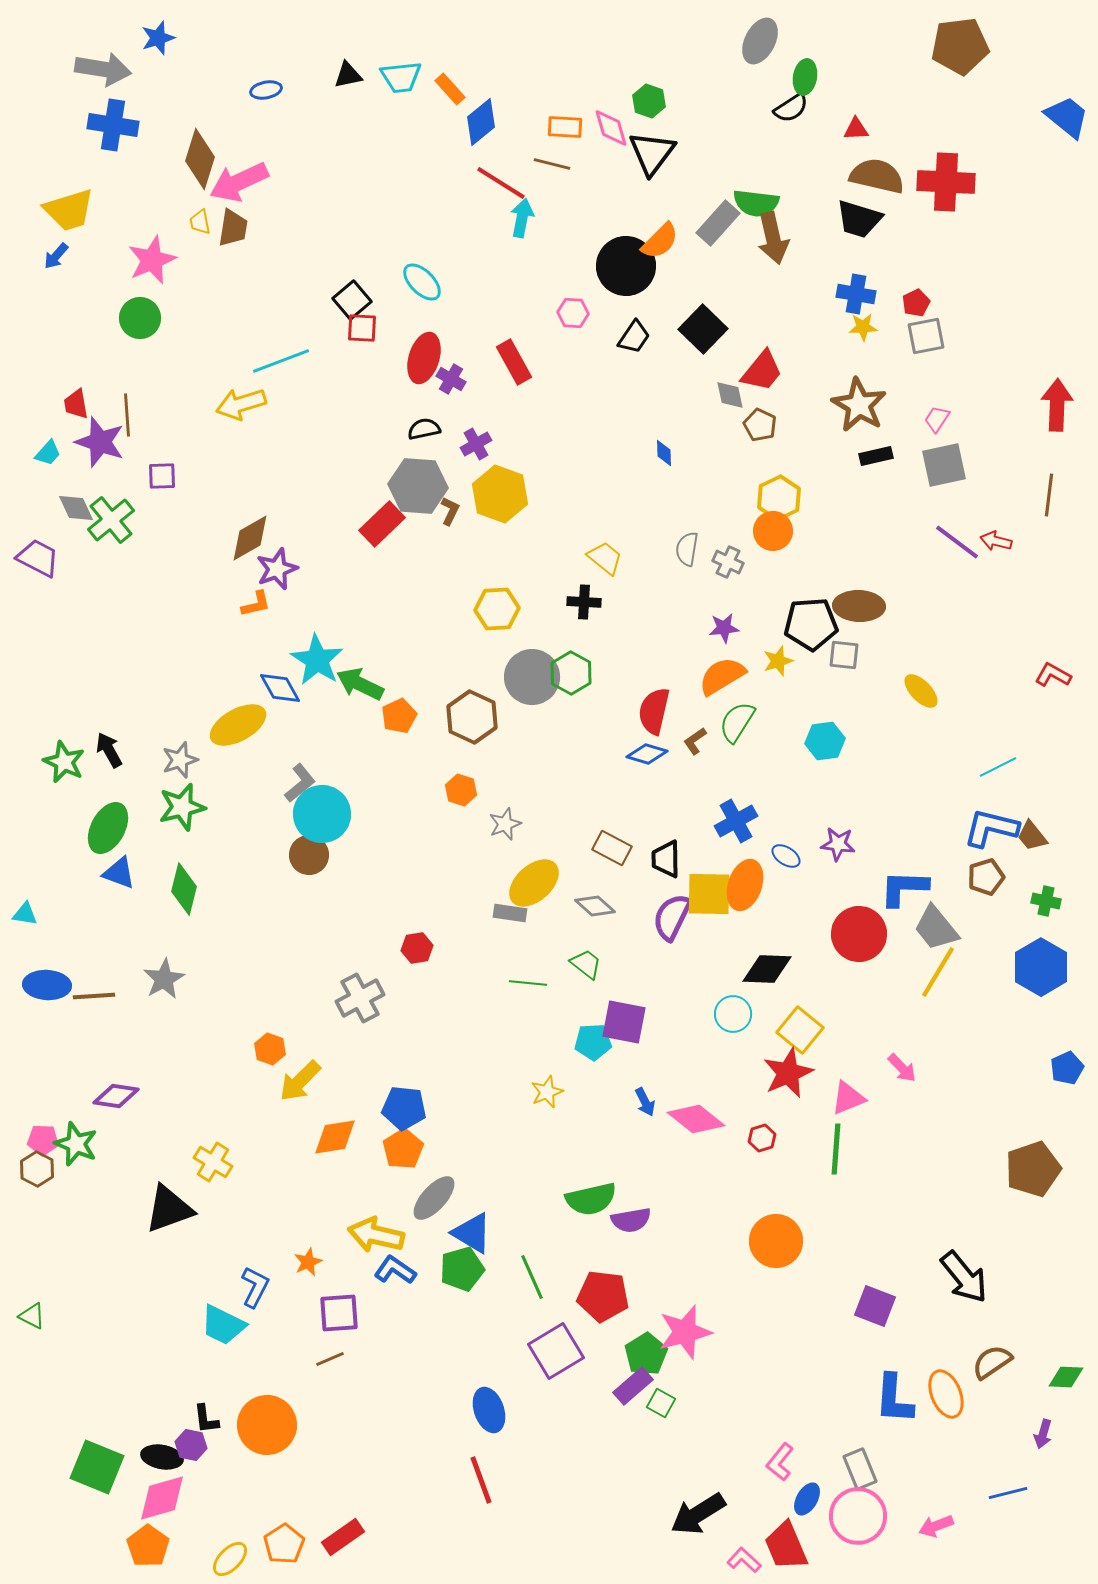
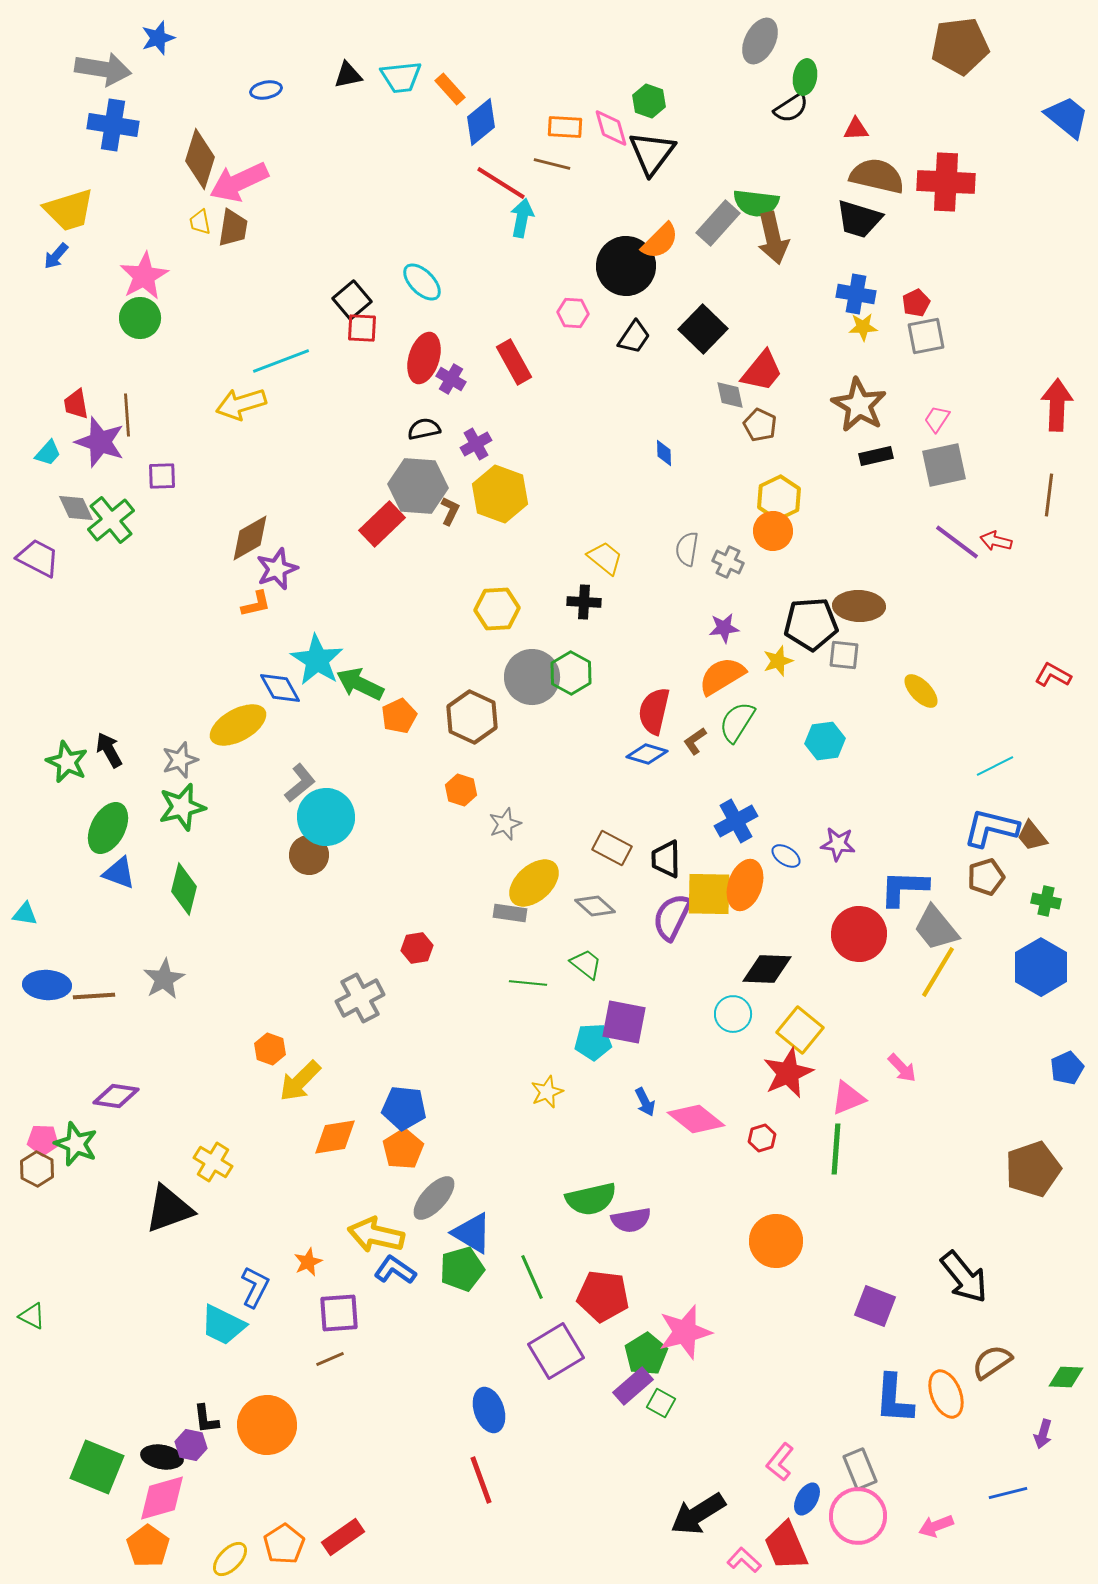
pink star at (152, 260): moved 8 px left, 16 px down; rotated 6 degrees counterclockwise
green star at (64, 762): moved 3 px right
cyan line at (998, 767): moved 3 px left, 1 px up
cyan circle at (322, 814): moved 4 px right, 3 px down
